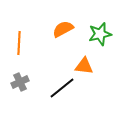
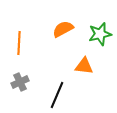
black line: moved 5 px left, 7 px down; rotated 28 degrees counterclockwise
